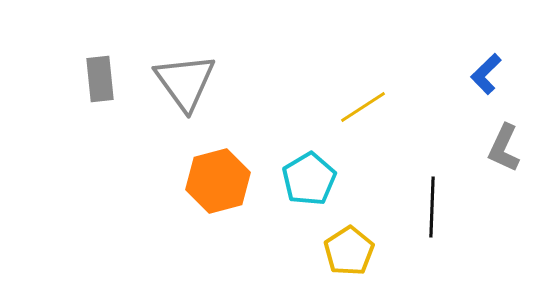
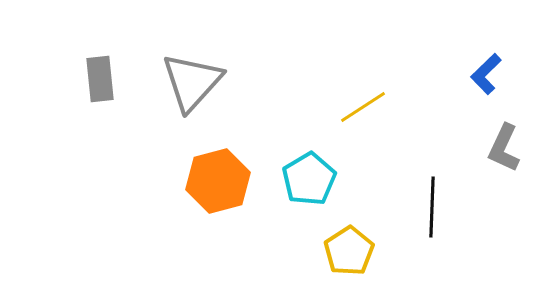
gray triangle: moved 7 px right; rotated 18 degrees clockwise
